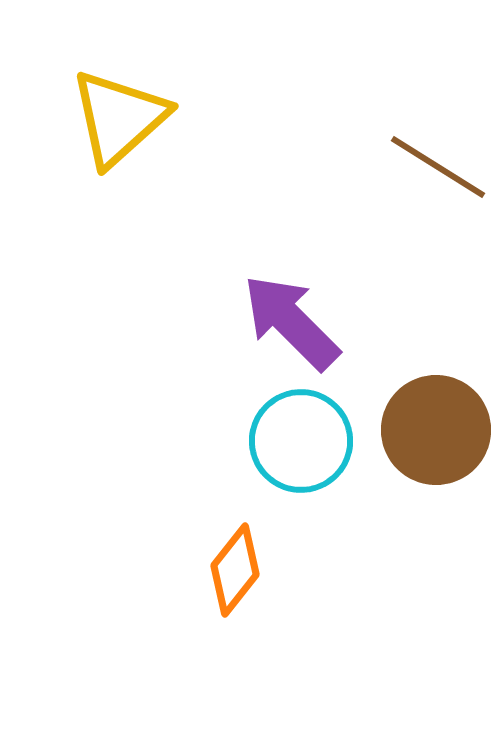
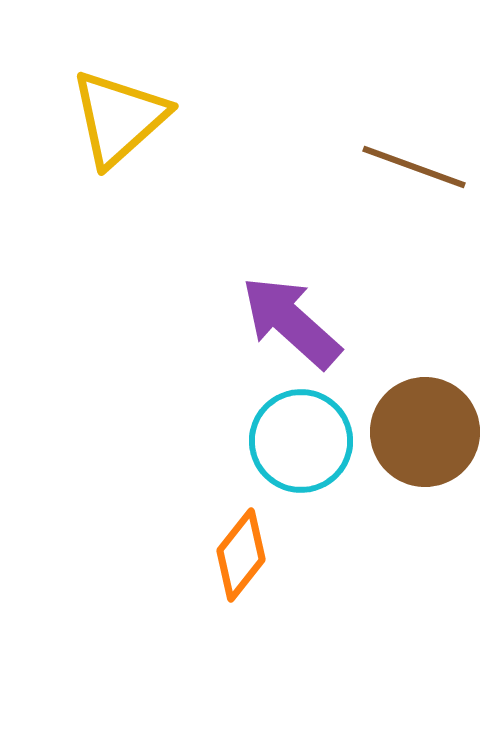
brown line: moved 24 px left; rotated 12 degrees counterclockwise
purple arrow: rotated 3 degrees counterclockwise
brown circle: moved 11 px left, 2 px down
orange diamond: moved 6 px right, 15 px up
